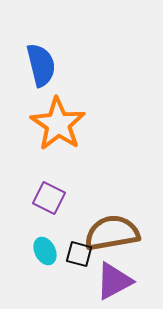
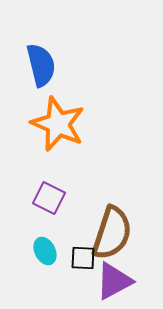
orange star: rotated 10 degrees counterclockwise
brown semicircle: rotated 118 degrees clockwise
black square: moved 4 px right, 4 px down; rotated 12 degrees counterclockwise
